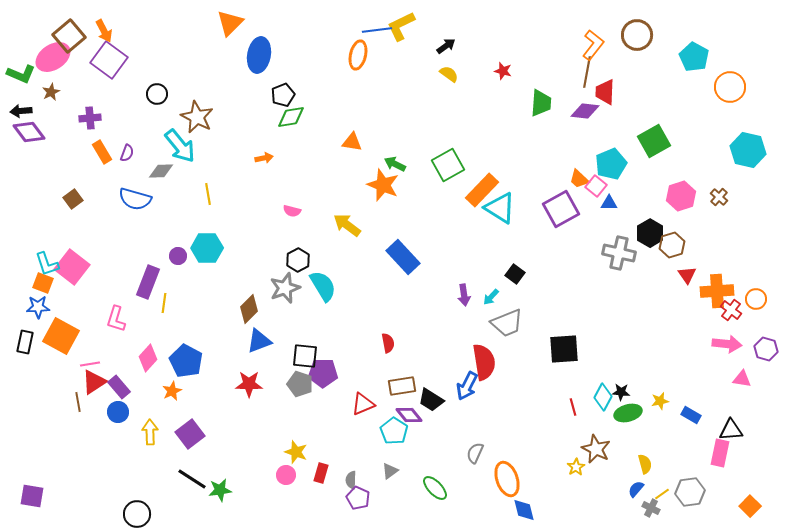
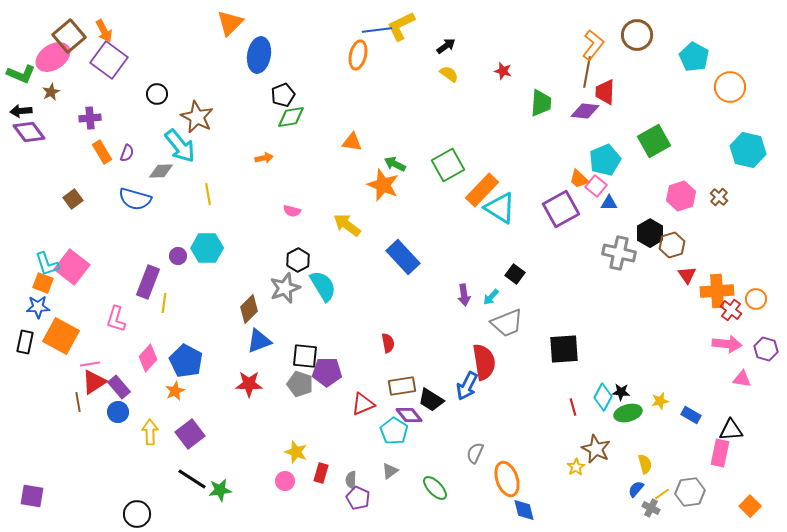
cyan pentagon at (611, 164): moved 6 px left, 4 px up
purple pentagon at (323, 373): moved 4 px right, 1 px up
orange star at (172, 391): moved 3 px right
pink circle at (286, 475): moved 1 px left, 6 px down
